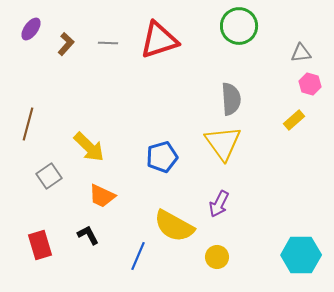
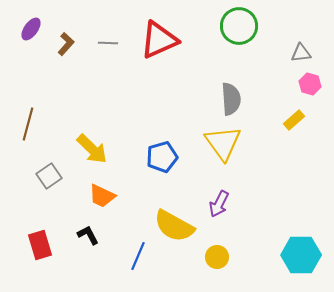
red triangle: rotated 6 degrees counterclockwise
yellow arrow: moved 3 px right, 2 px down
